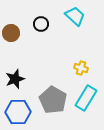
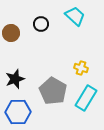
gray pentagon: moved 9 px up
